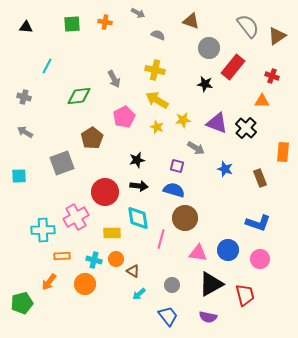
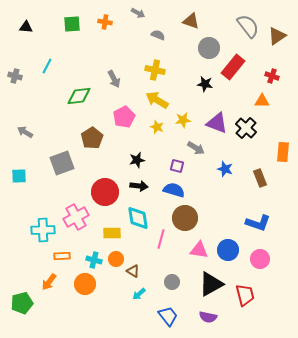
gray cross at (24, 97): moved 9 px left, 21 px up
pink triangle at (198, 253): moved 1 px right, 3 px up
gray circle at (172, 285): moved 3 px up
